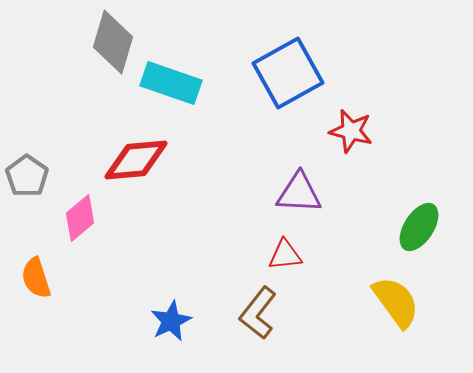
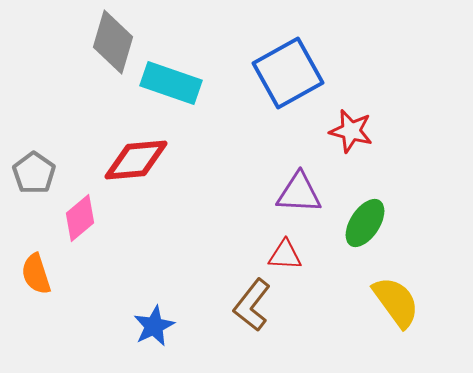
gray pentagon: moved 7 px right, 3 px up
green ellipse: moved 54 px left, 4 px up
red triangle: rotated 9 degrees clockwise
orange semicircle: moved 4 px up
brown L-shape: moved 6 px left, 8 px up
blue star: moved 17 px left, 5 px down
